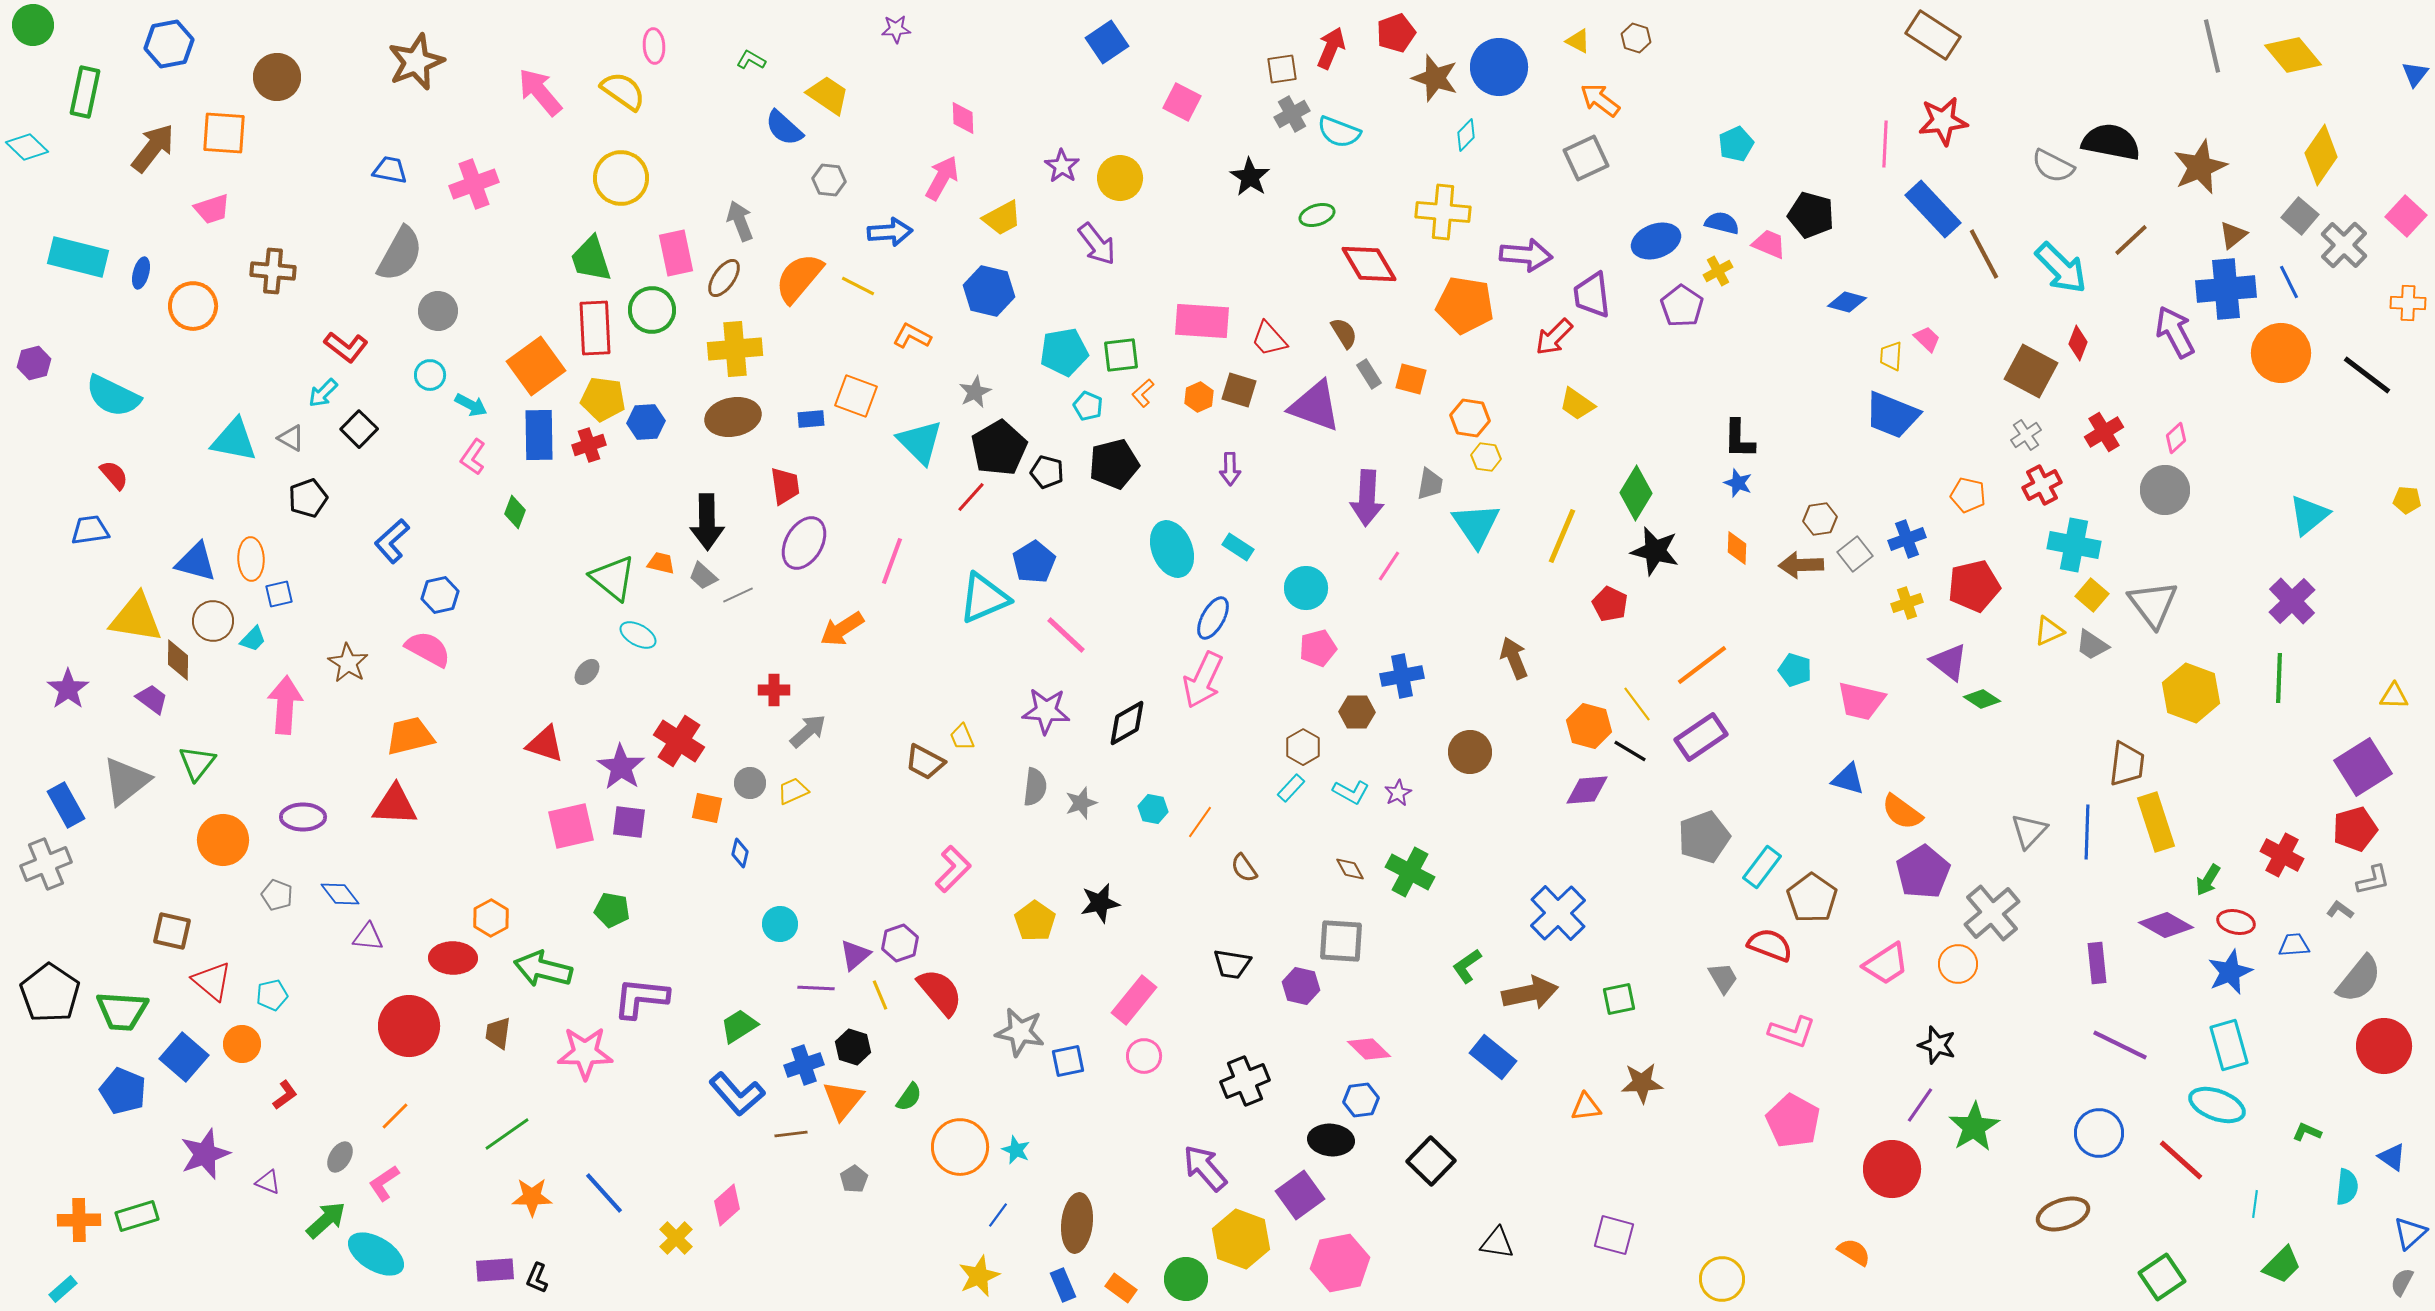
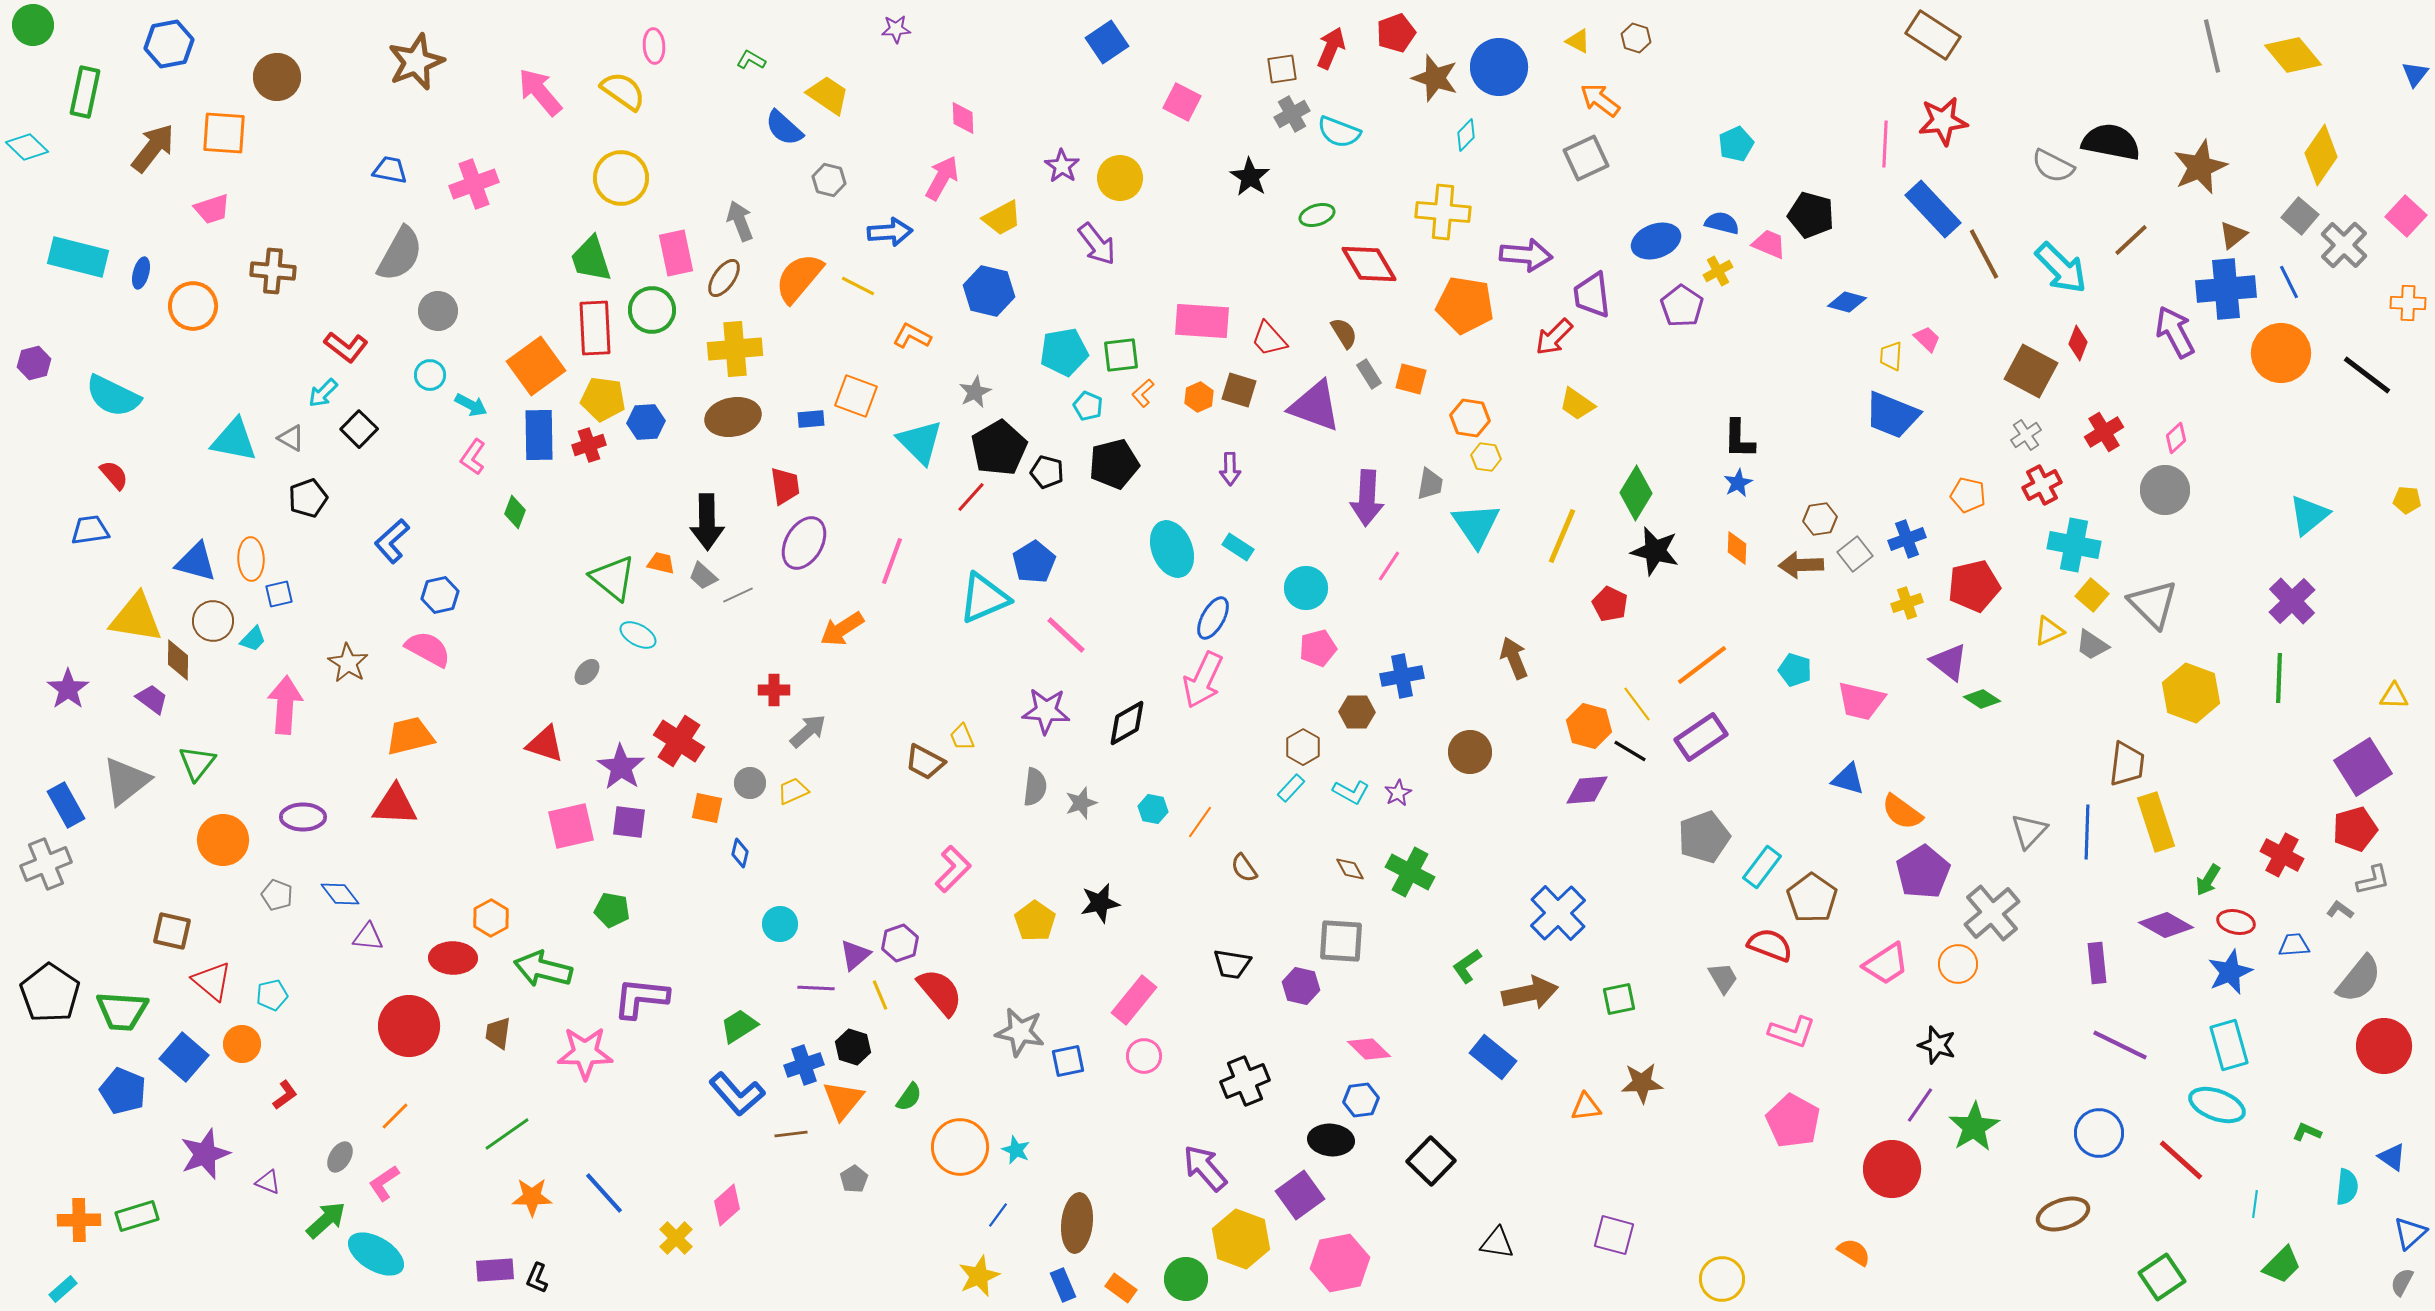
gray hexagon at (829, 180): rotated 8 degrees clockwise
blue star at (1738, 483): rotated 24 degrees clockwise
gray triangle at (2153, 604): rotated 8 degrees counterclockwise
